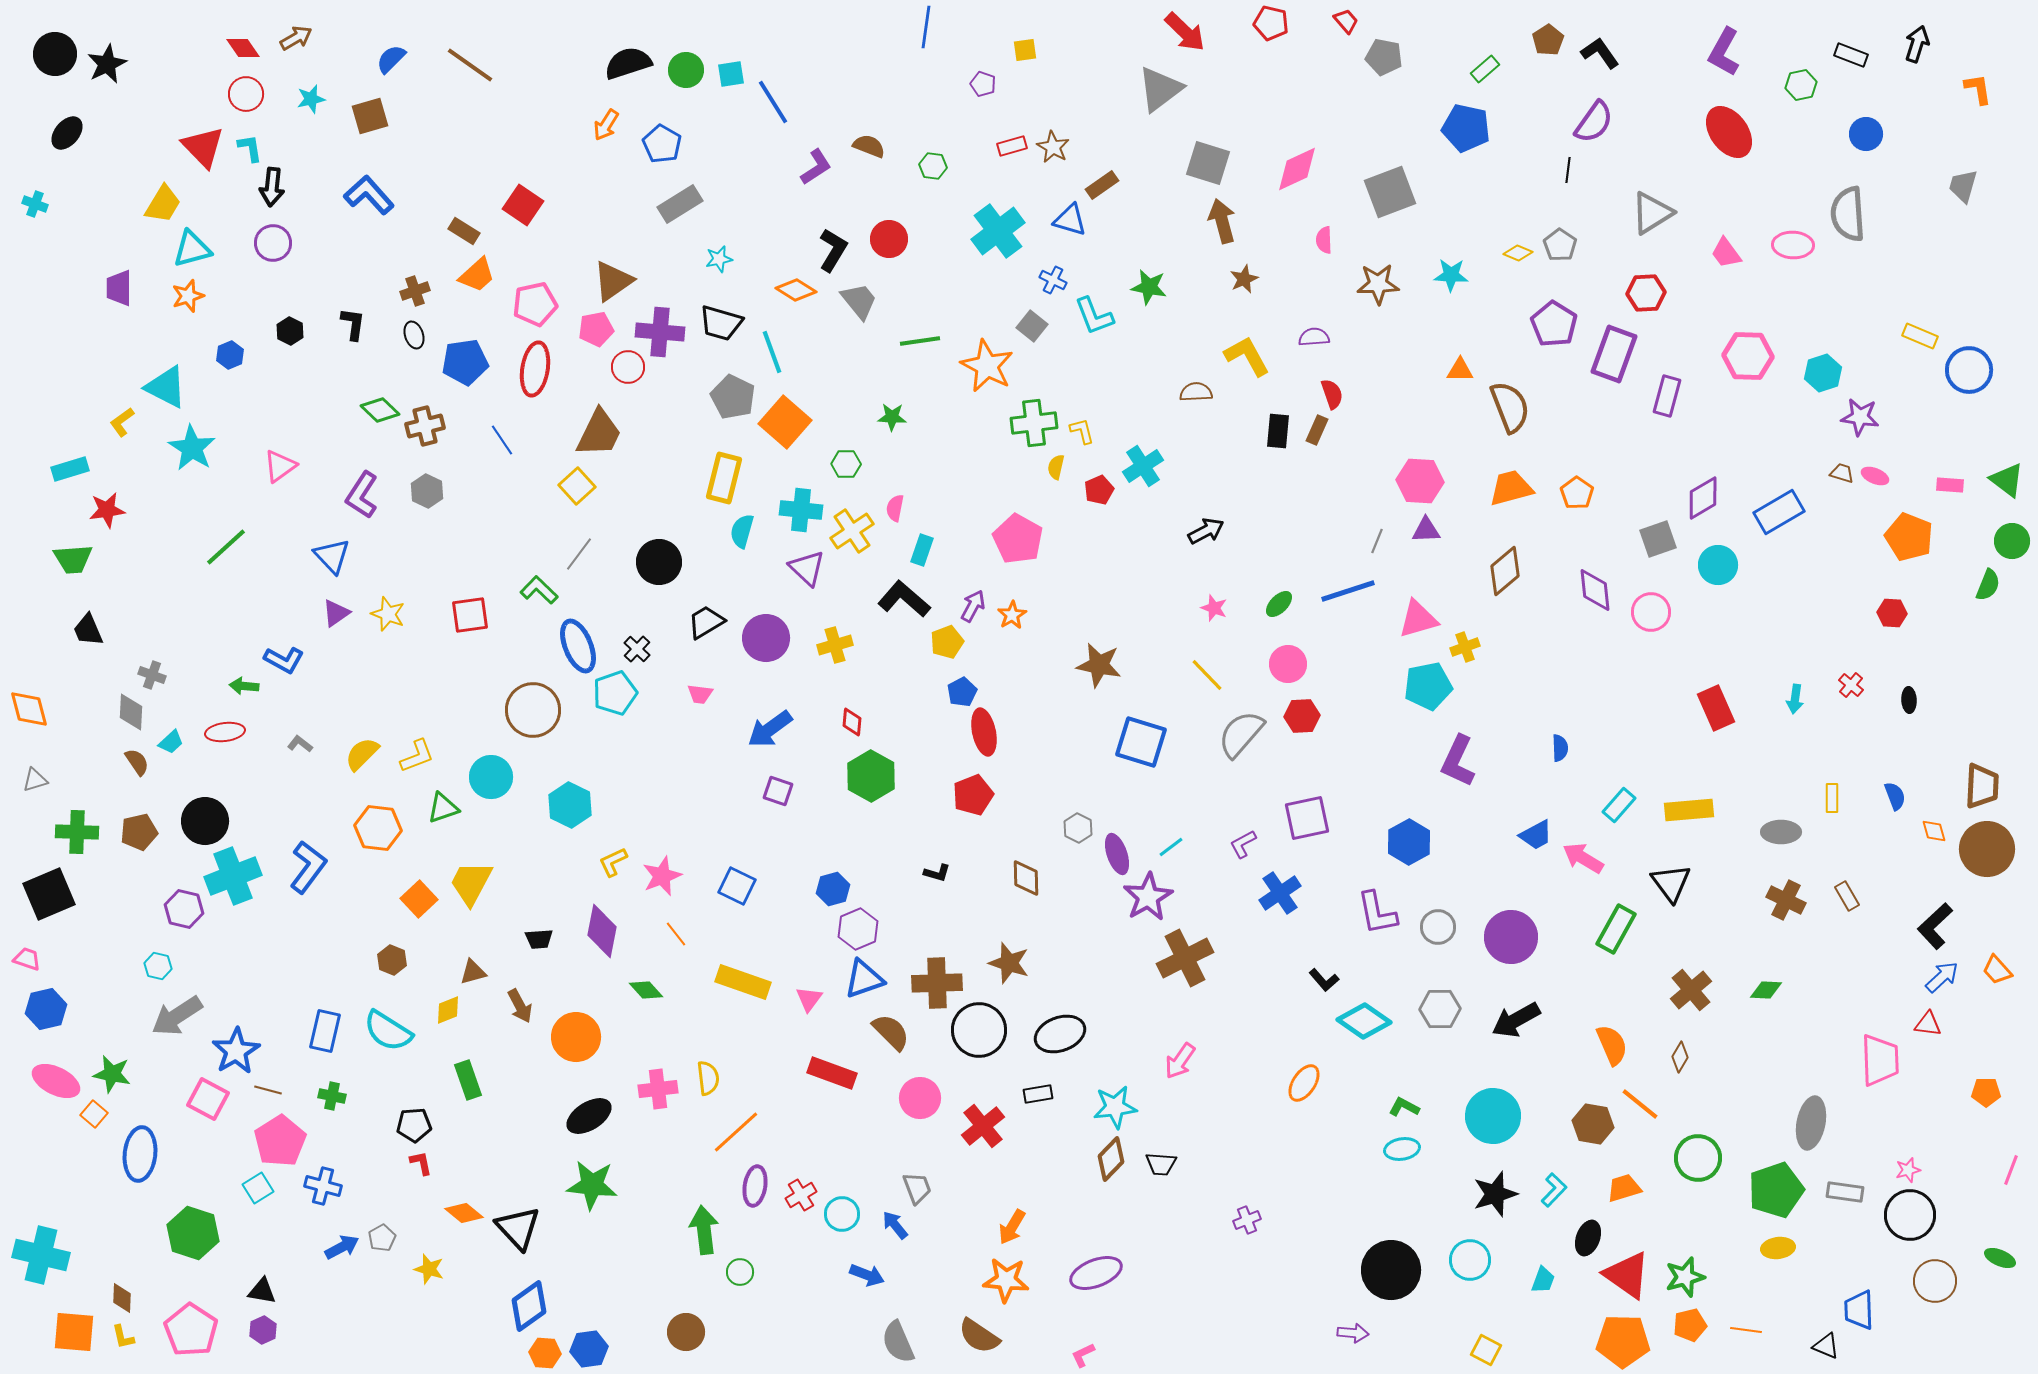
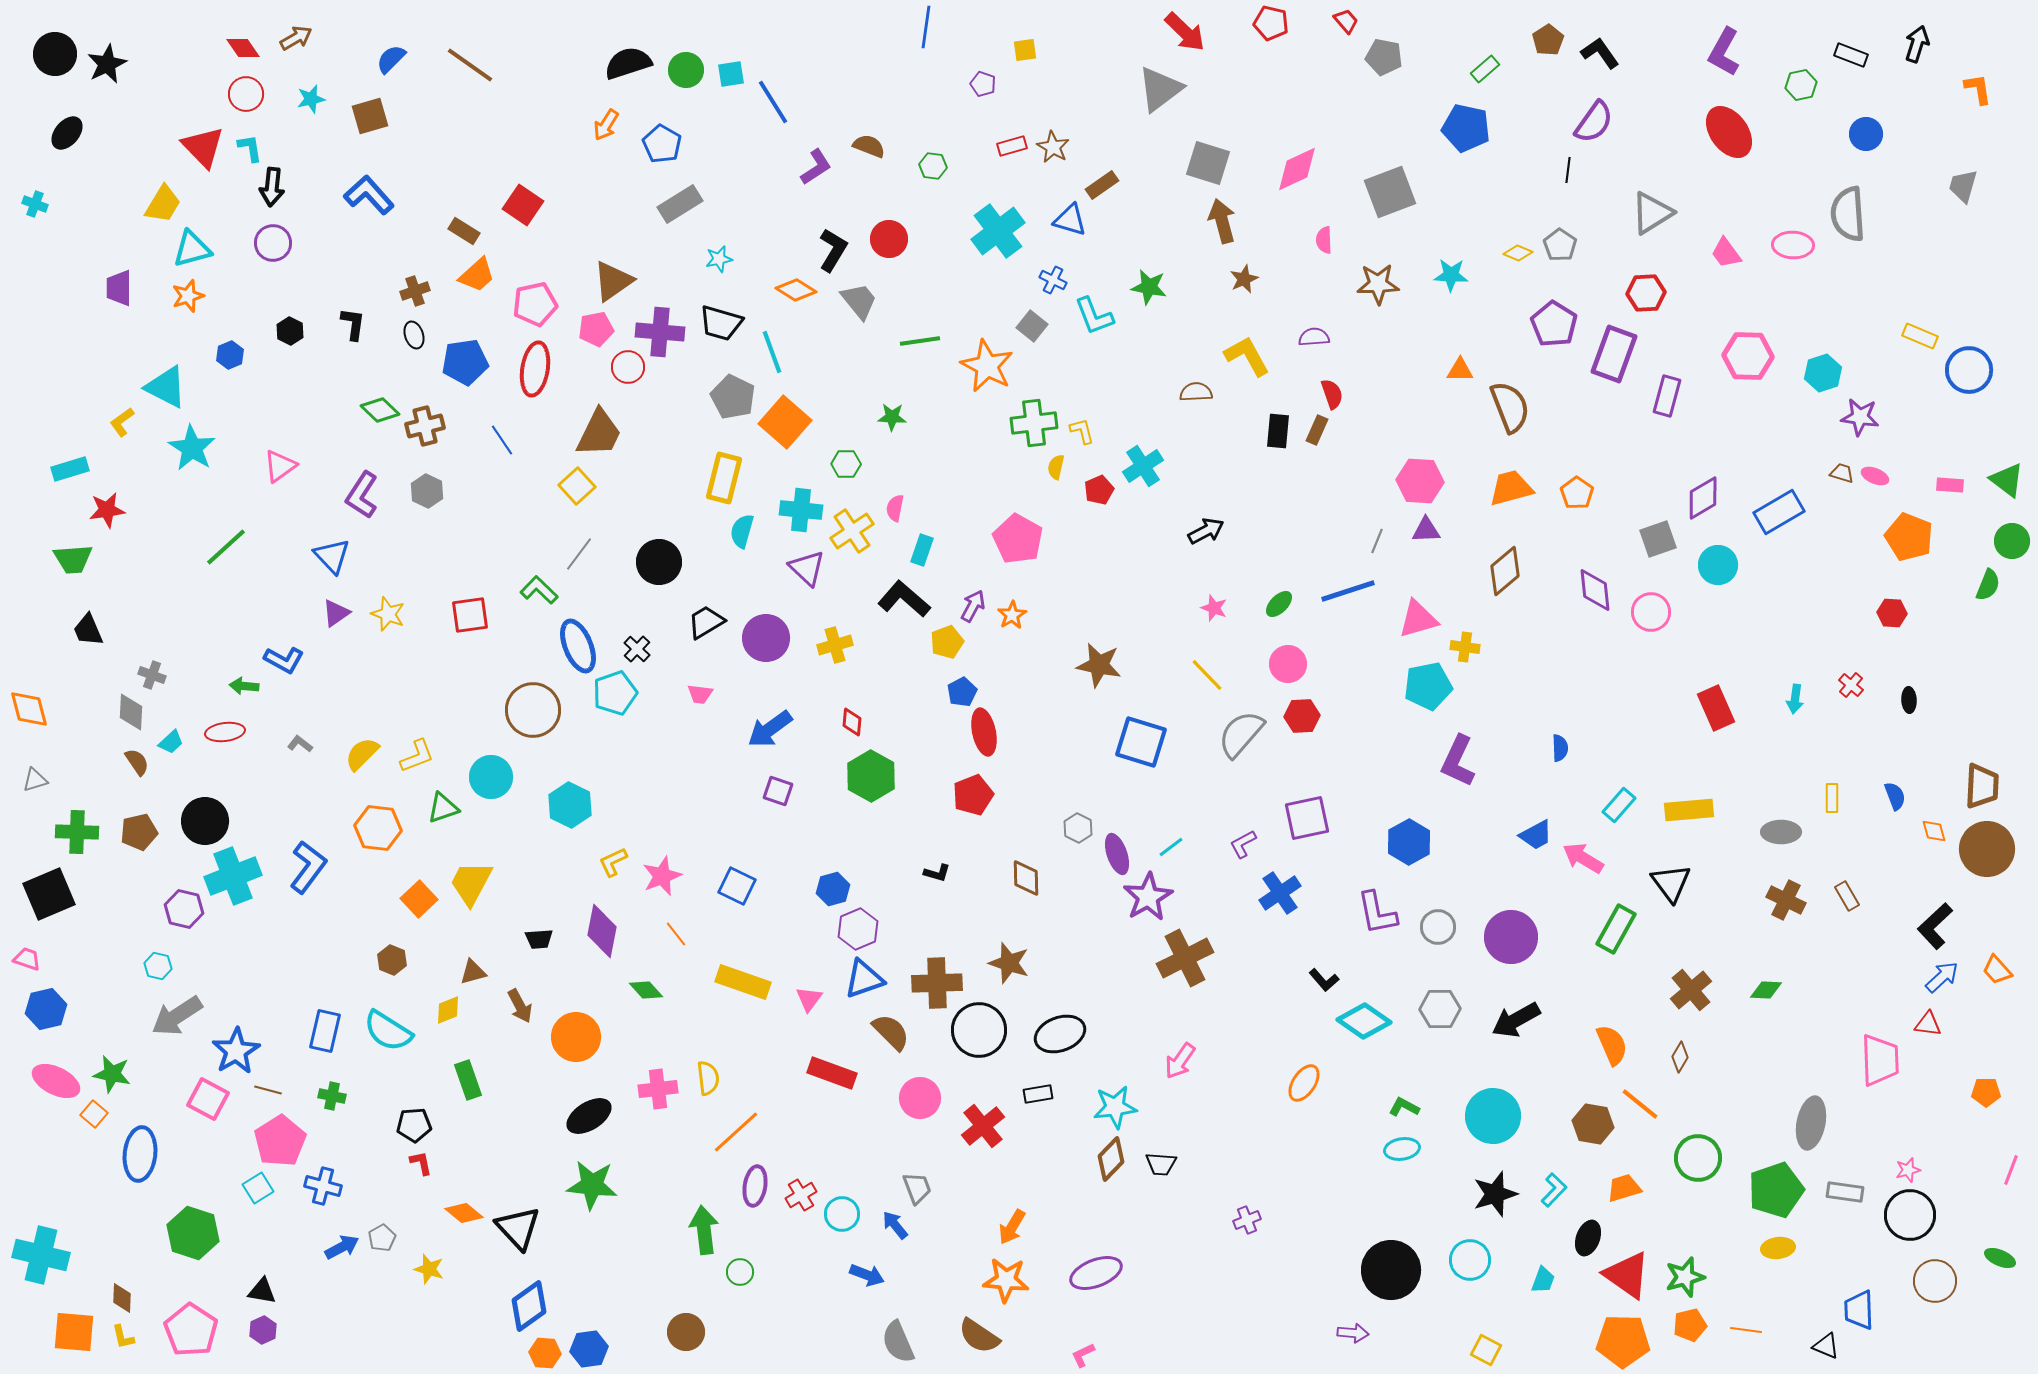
yellow cross at (1465, 647): rotated 28 degrees clockwise
